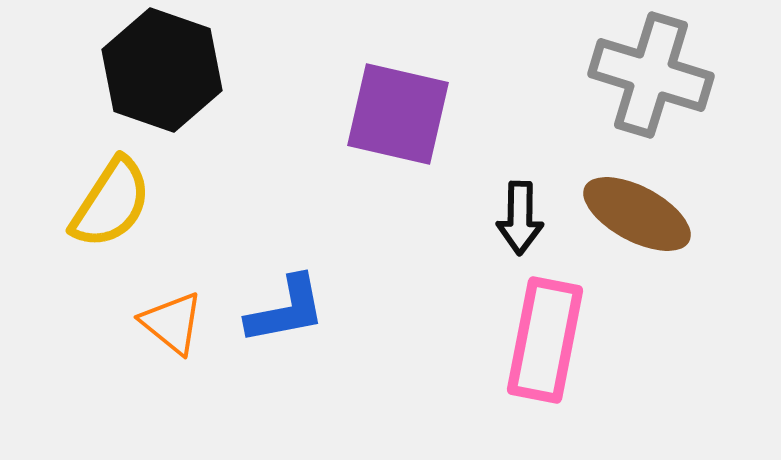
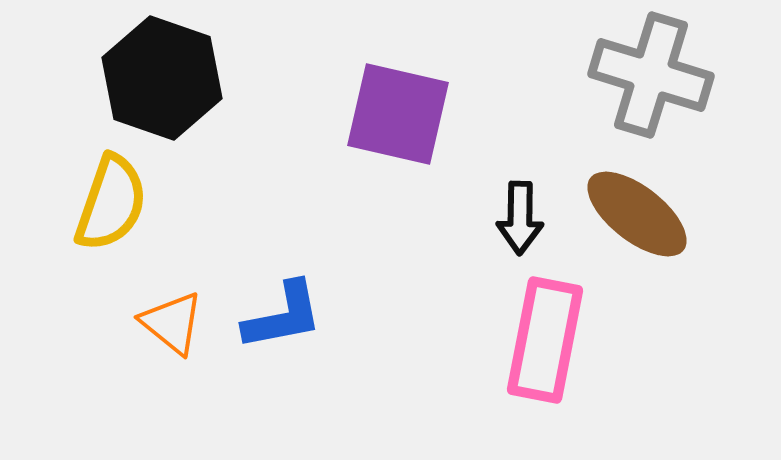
black hexagon: moved 8 px down
yellow semicircle: rotated 14 degrees counterclockwise
brown ellipse: rotated 10 degrees clockwise
blue L-shape: moved 3 px left, 6 px down
